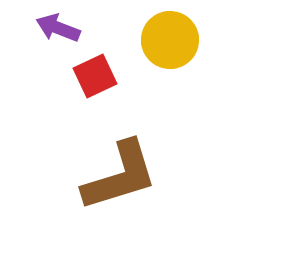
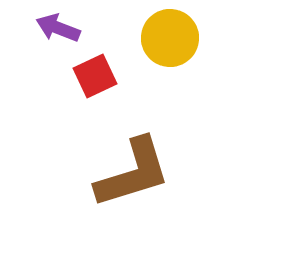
yellow circle: moved 2 px up
brown L-shape: moved 13 px right, 3 px up
